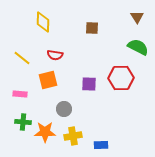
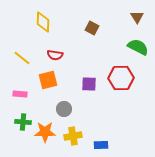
brown square: rotated 24 degrees clockwise
